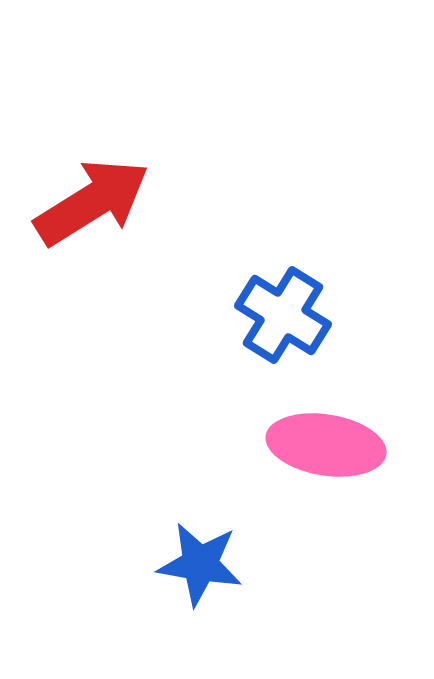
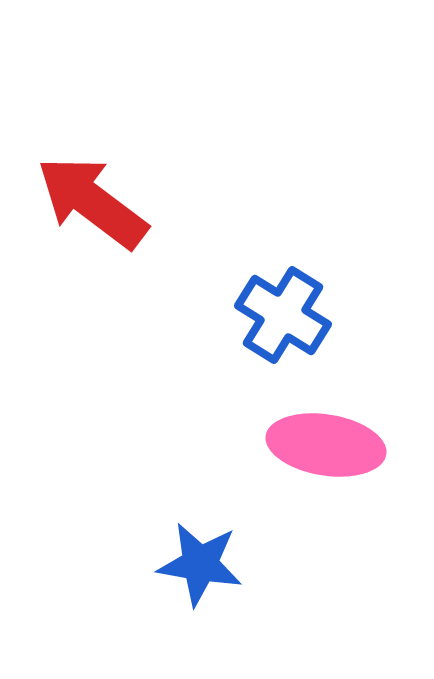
red arrow: rotated 111 degrees counterclockwise
